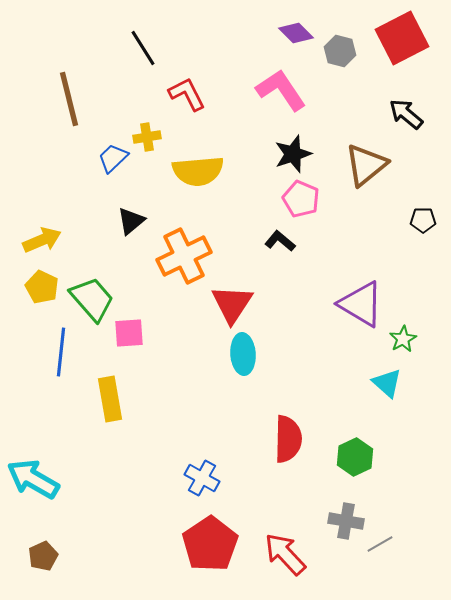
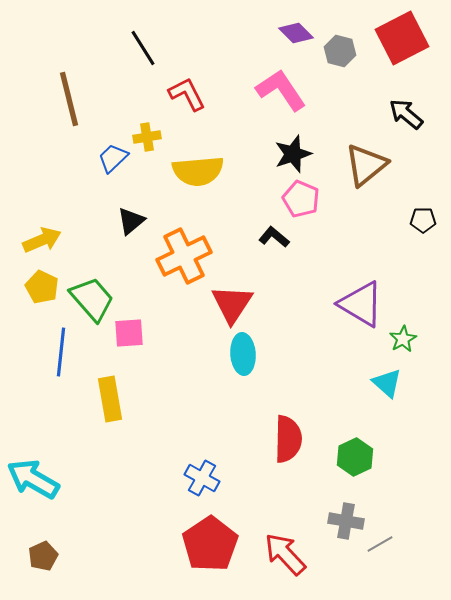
black L-shape: moved 6 px left, 4 px up
